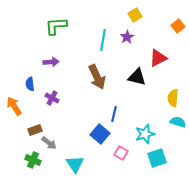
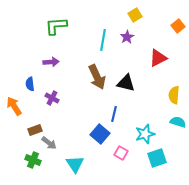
black triangle: moved 11 px left, 6 px down
yellow semicircle: moved 1 px right, 3 px up
